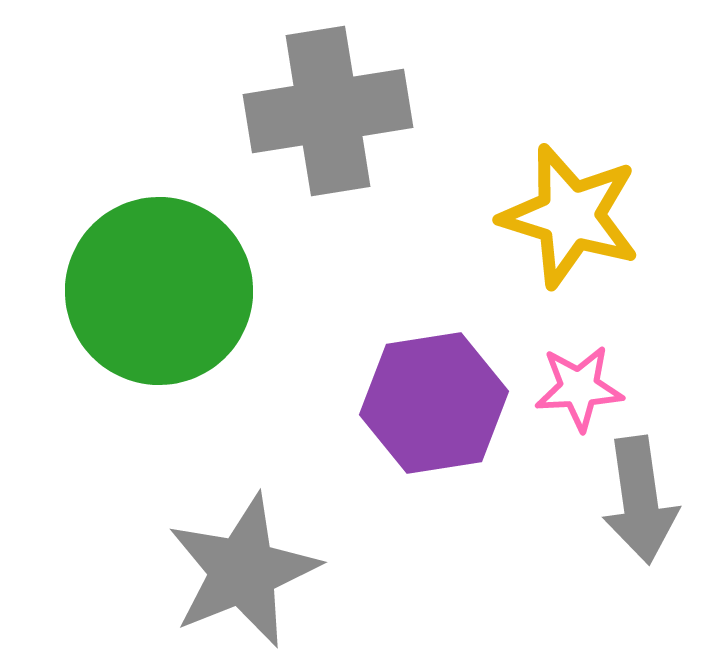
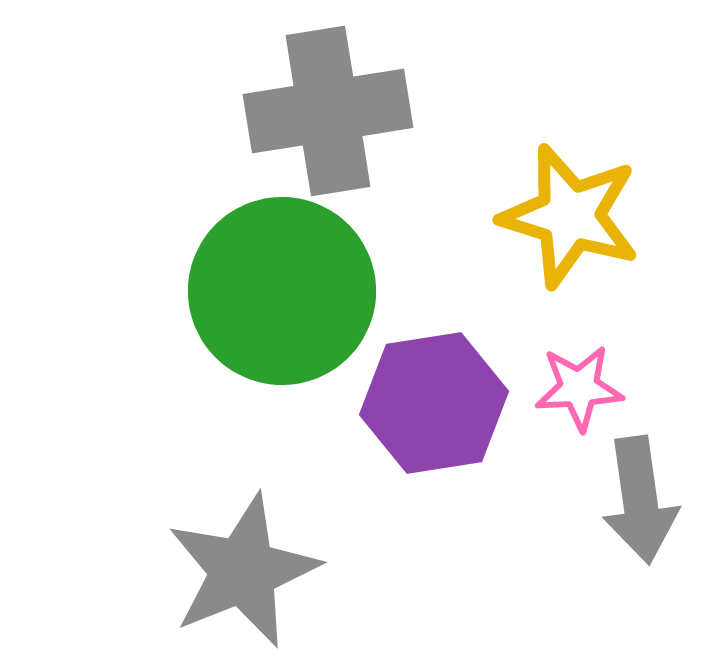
green circle: moved 123 px right
